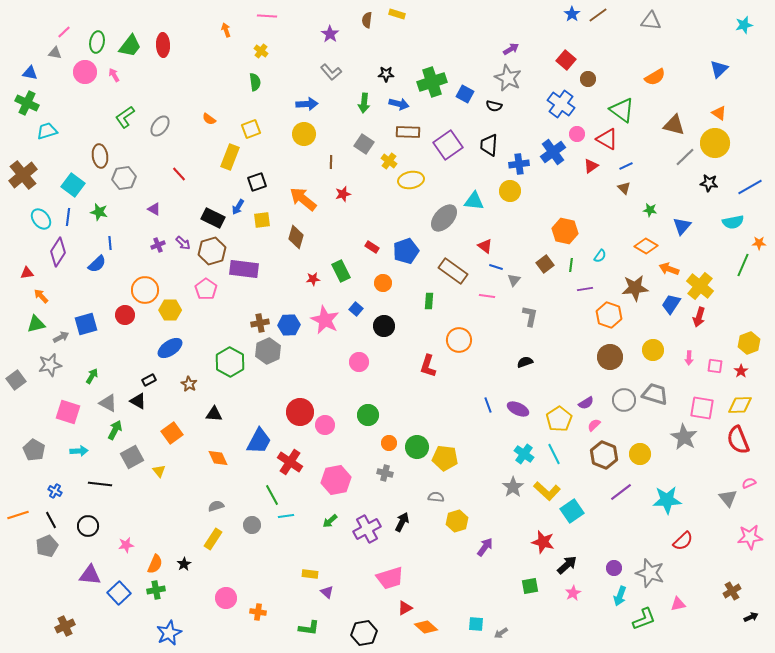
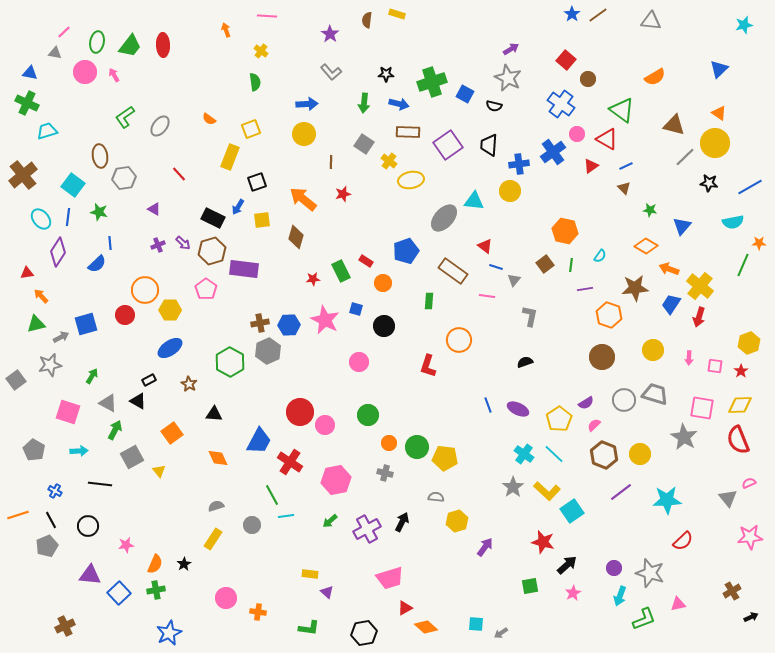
red rectangle at (372, 247): moved 6 px left, 14 px down
blue square at (356, 309): rotated 24 degrees counterclockwise
brown circle at (610, 357): moved 8 px left
cyan line at (554, 454): rotated 20 degrees counterclockwise
